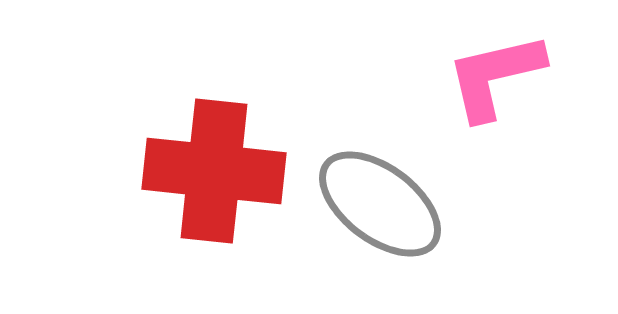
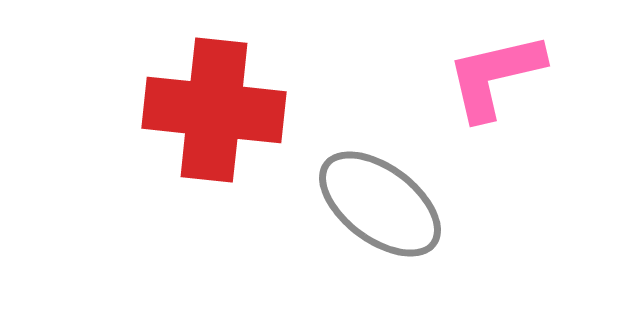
red cross: moved 61 px up
